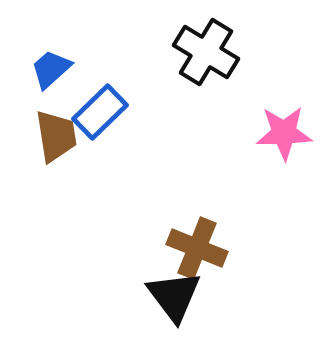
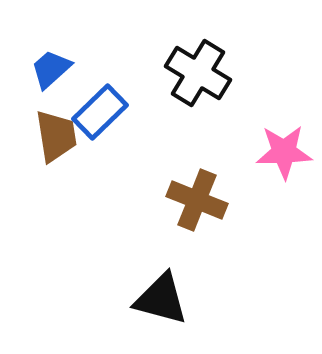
black cross: moved 8 px left, 21 px down
pink star: moved 19 px down
brown cross: moved 48 px up
black triangle: moved 13 px left, 3 px down; rotated 38 degrees counterclockwise
